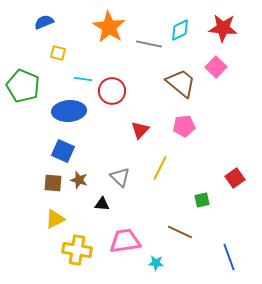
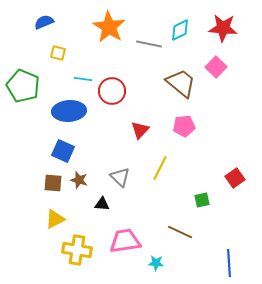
blue line: moved 6 px down; rotated 16 degrees clockwise
